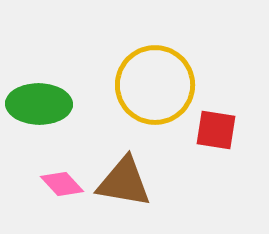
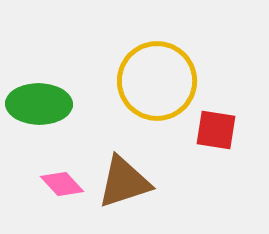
yellow circle: moved 2 px right, 4 px up
brown triangle: rotated 28 degrees counterclockwise
